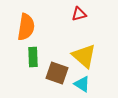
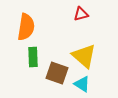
red triangle: moved 2 px right
